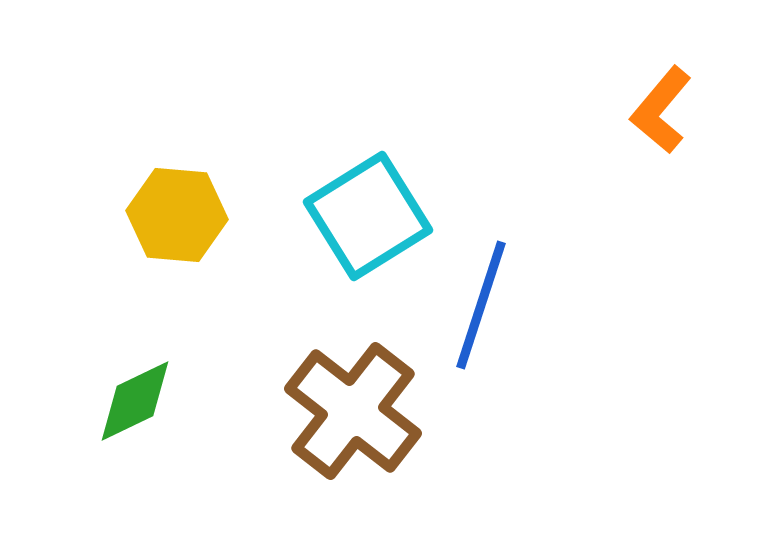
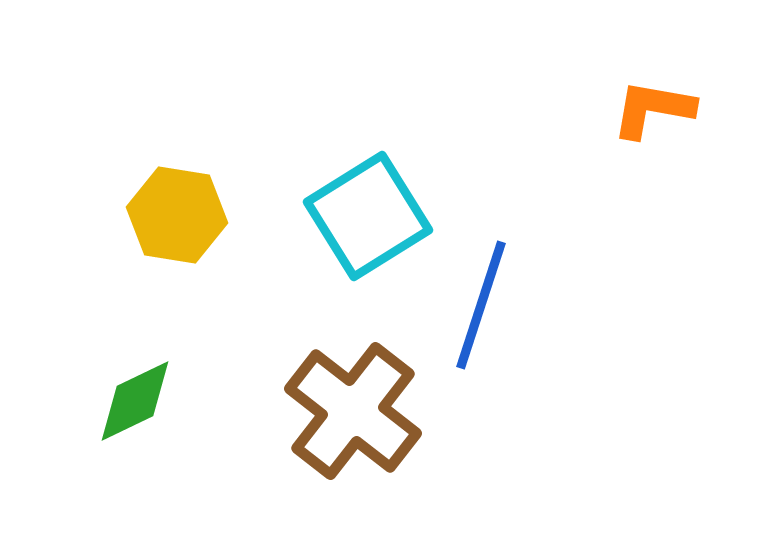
orange L-shape: moved 8 px left, 1 px up; rotated 60 degrees clockwise
yellow hexagon: rotated 4 degrees clockwise
